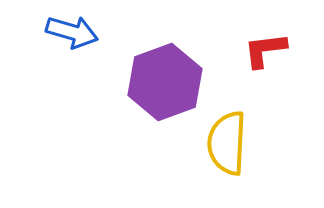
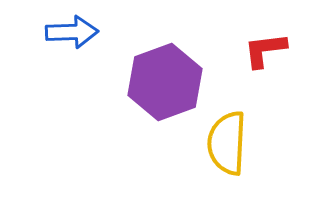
blue arrow: rotated 18 degrees counterclockwise
